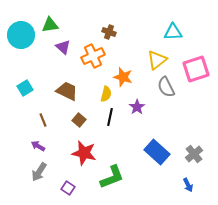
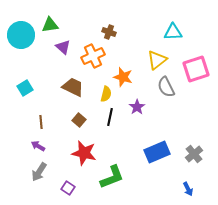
brown trapezoid: moved 6 px right, 4 px up
brown line: moved 2 px left, 2 px down; rotated 16 degrees clockwise
blue rectangle: rotated 65 degrees counterclockwise
blue arrow: moved 4 px down
